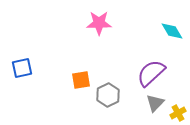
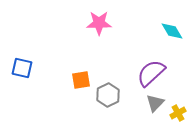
blue square: rotated 25 degrees clockwise
